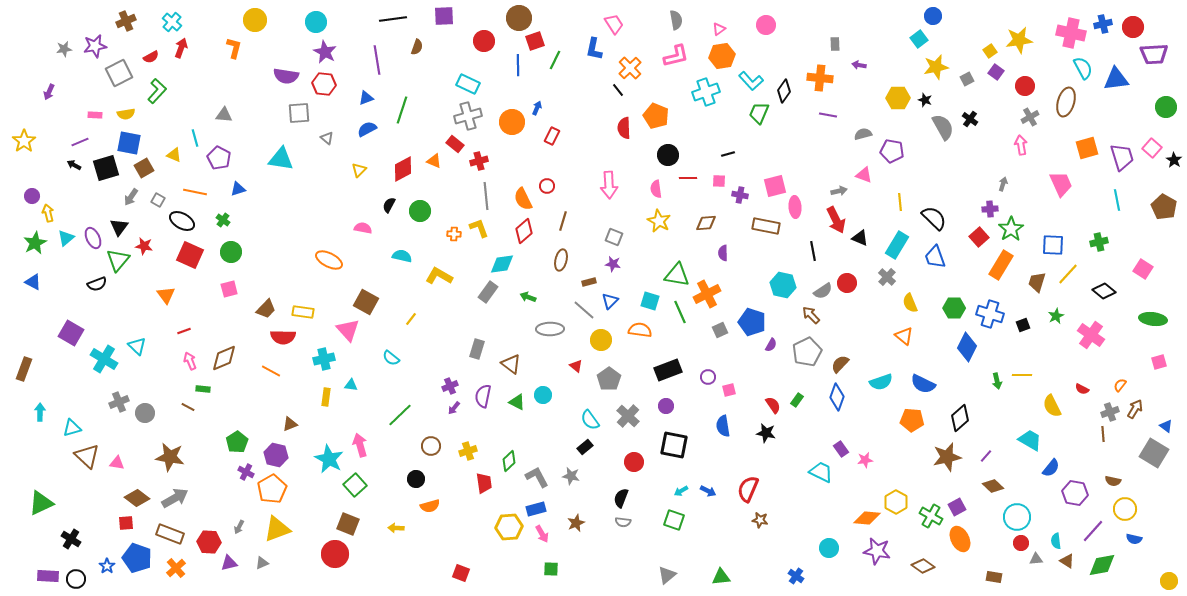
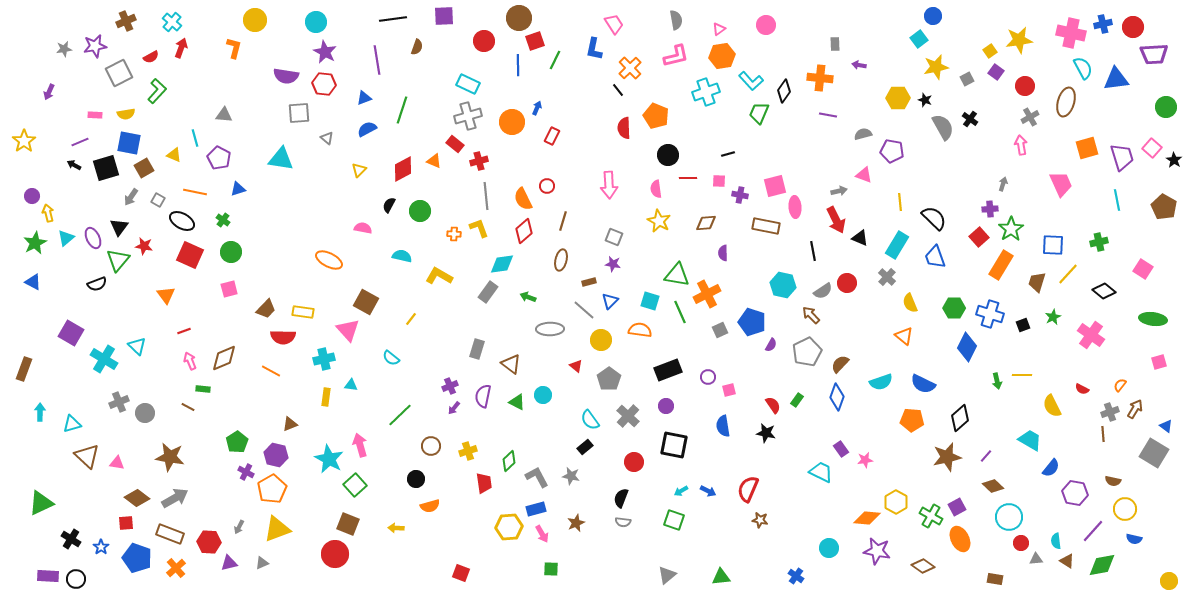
blue triangle at (366, 98): moved 2 px left
green star at (1056, 316): moved 3 px left, 1 px down
cyan triangle at (72, 428): moved 4 px up
cyan circle at (1017, 517): moved 8 px left
blue star at (107, 566): moved 6 px left, 19 px up
brown rectangle at (994, 577): moved 1 px right, 2 px down
